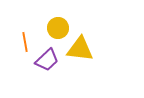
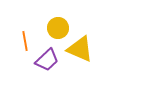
orange line: moved 1 px up
yellow triangle: rotated 16 degrees clockwise
